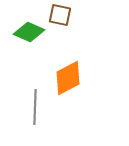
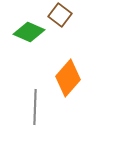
brown square: rotated 25 degrees clockwise
orange diamond: rotated 21 degrees counterclockwise
